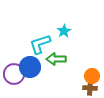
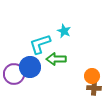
cyan star: rotated 16 degrees counterclockwise
brown cross: moved 4 px right
